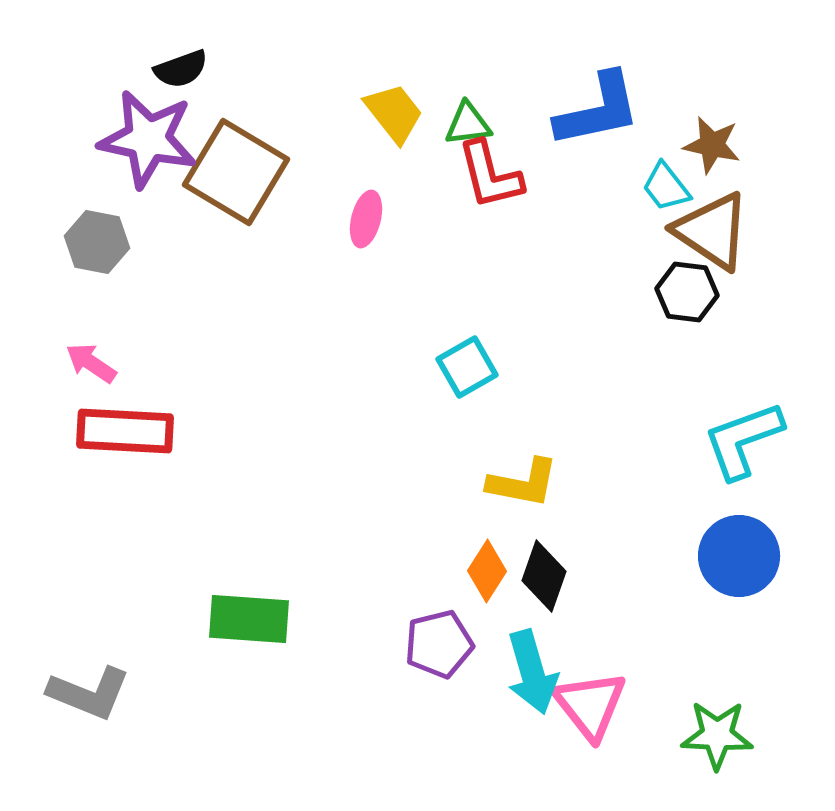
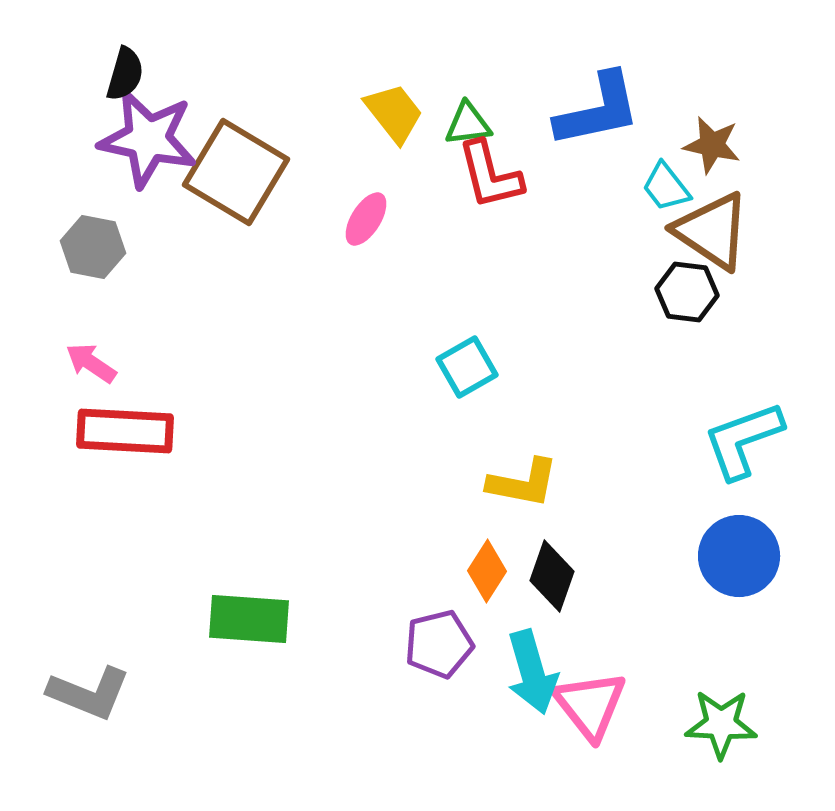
black semicircle: moved 56 px left, 5 px down; rotated 54 degrees counterclockwise
pink ellipse: rotated 18 degrees clockwise
gray hexagon: moved 4 px left, 5 px down
black diamond: moved 8 px right
green star: moved 4 px right, 11 px up
